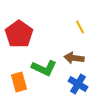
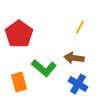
yellow line: rotated 56 degrees clockwise
green L-shape: rotated 15 degrees clockwise
